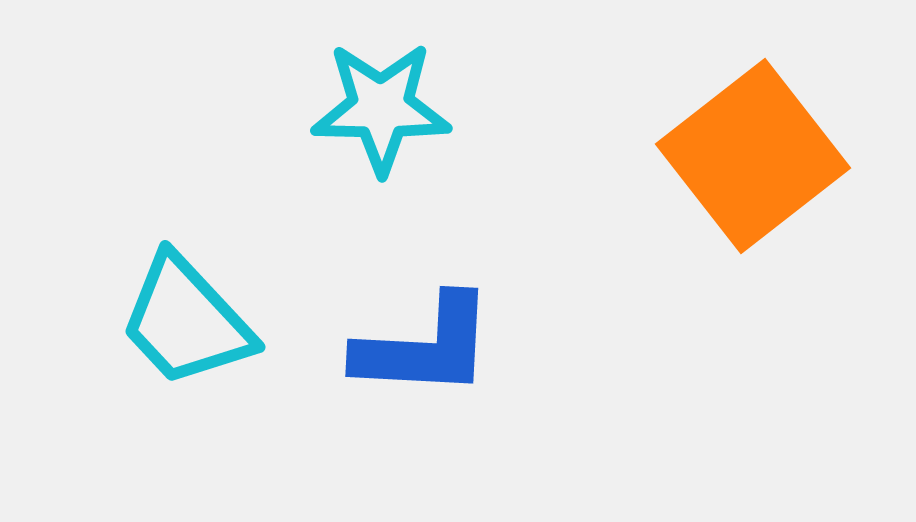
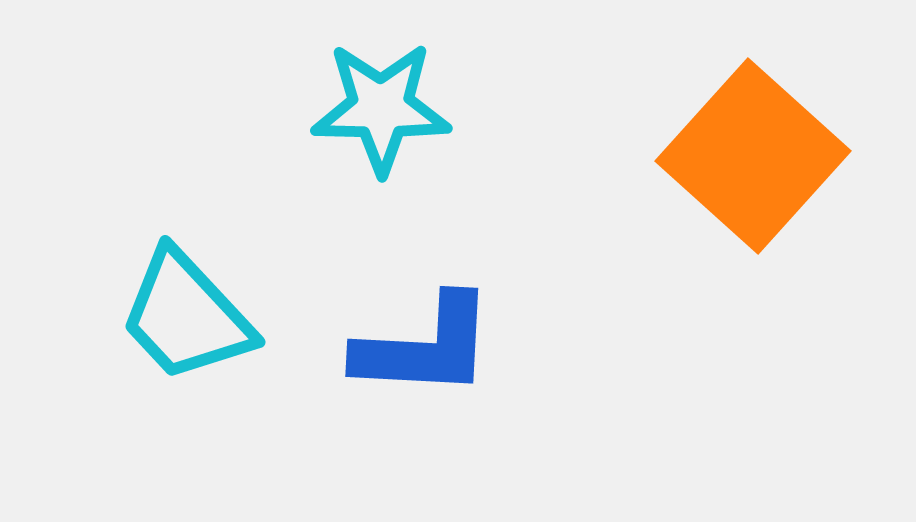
orange square: rotated 10 degrees counterclockwise
cyan trapezoid: moved 5 px up
